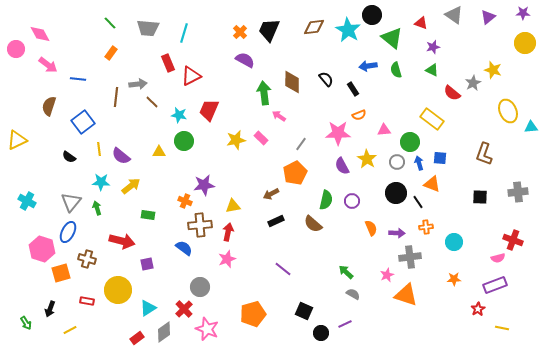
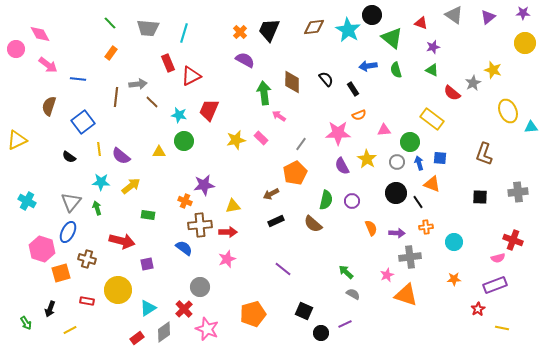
red arrow at (228, 232): rotated 78 degrees clockwise
